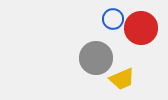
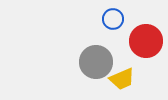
red circle: moved 5 px right, 13 px down
gray circle: moved 4 px down
